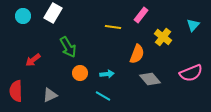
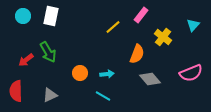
white rectangle: moved 2 px left, 3 px down; rotated 18 degrees counterclockwise
yellow line: rotated 49 degrees counterclockwise
green arrow: moved 20 px left, 5 px down
red arrow: moved 7 px left
